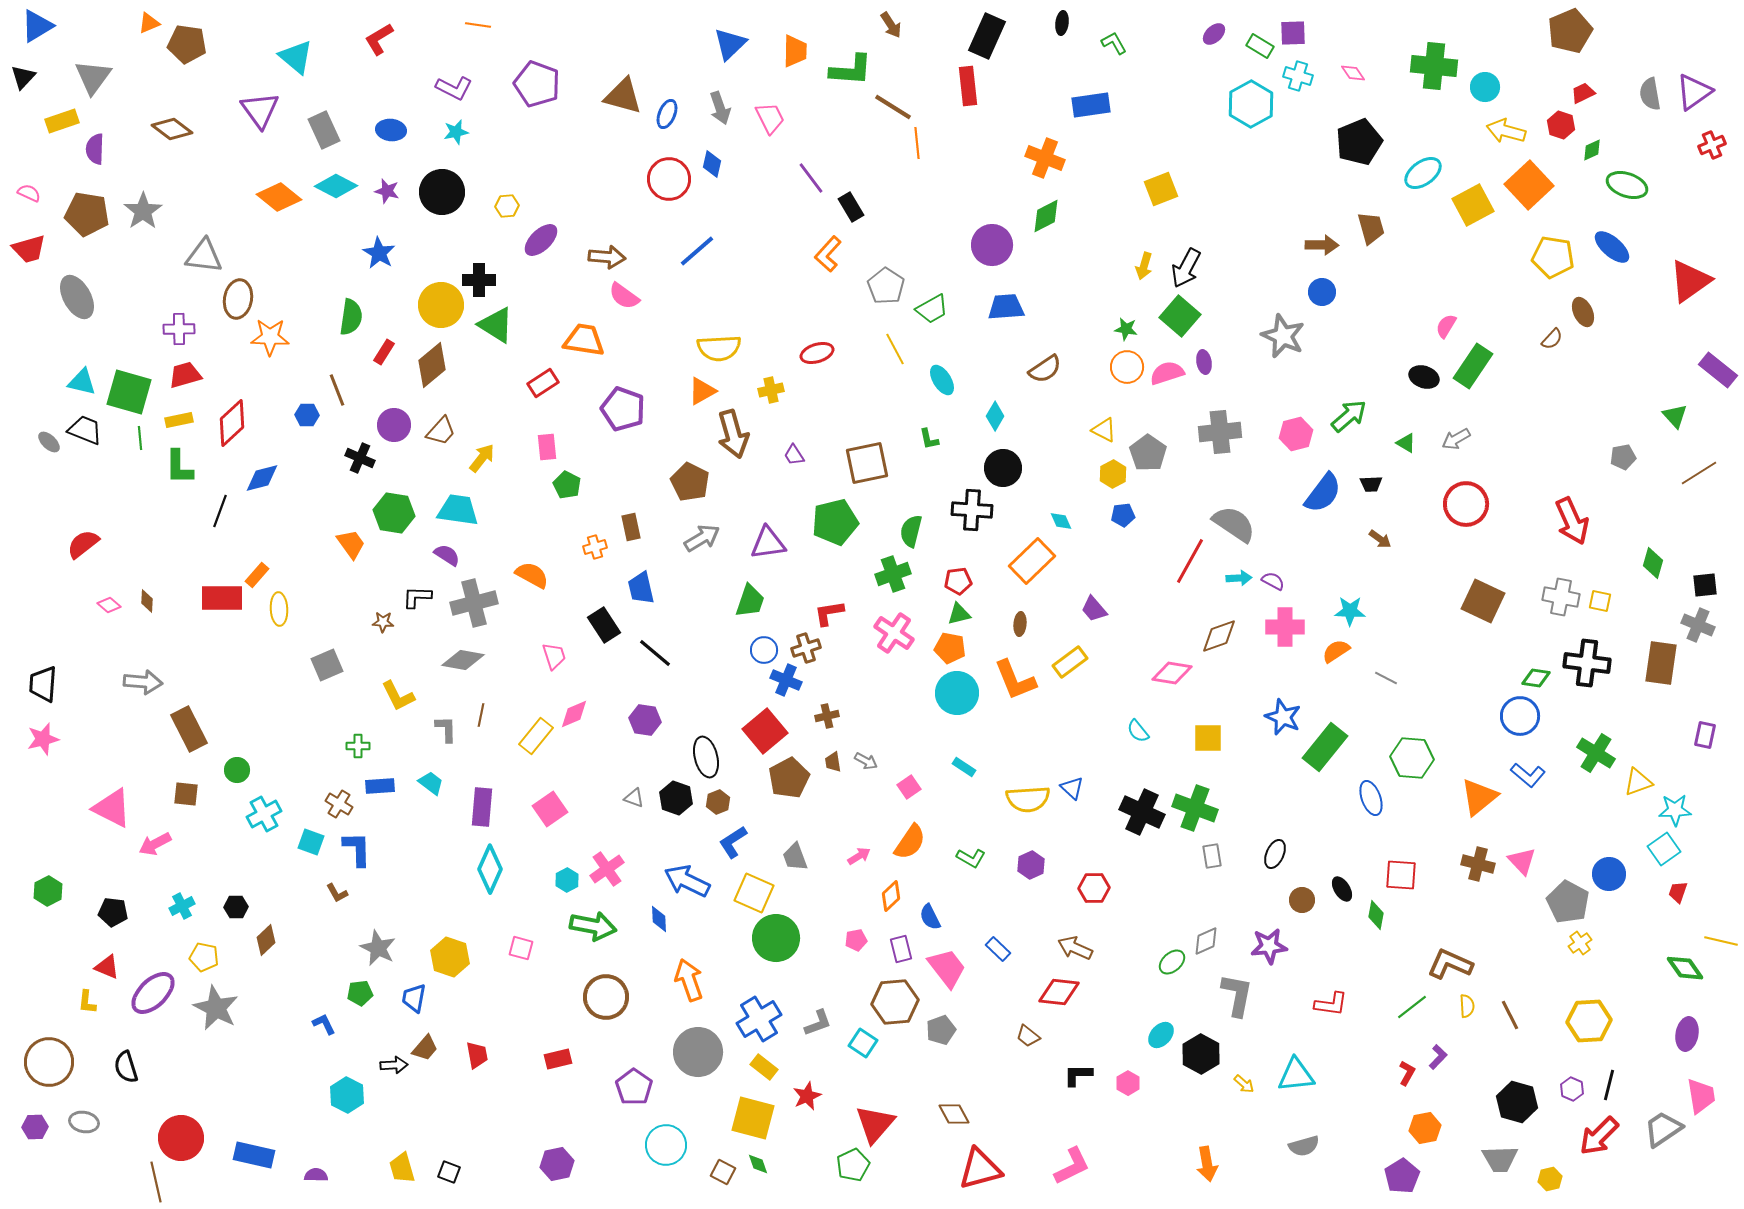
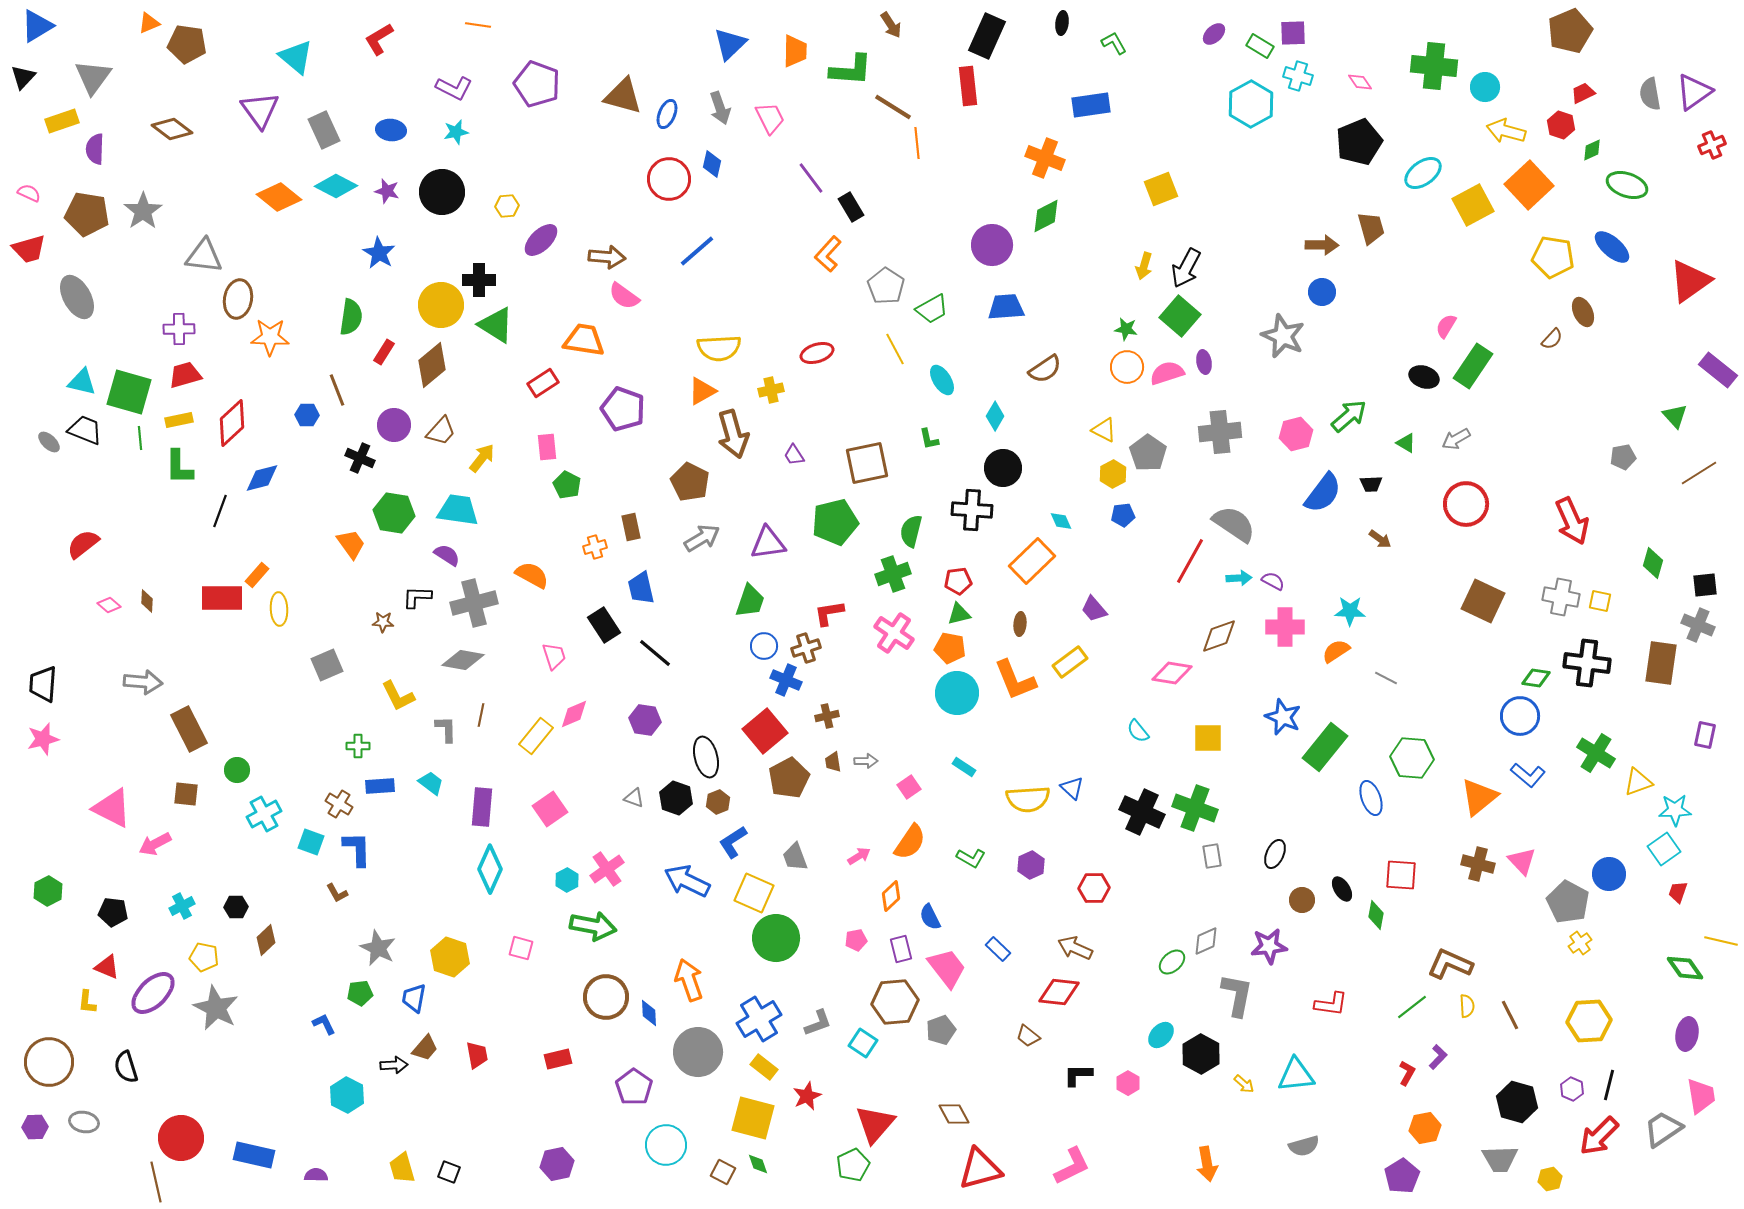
pink diamond at (1353, 73): moved 7 px right, 9 px down
blue circle at (764, 650): moved 4 px up
gray arrow at (866, 761): rotated 30 degrees counterclockwise
blue diamond at (659, 919): moved 10 px left, 94 px down
